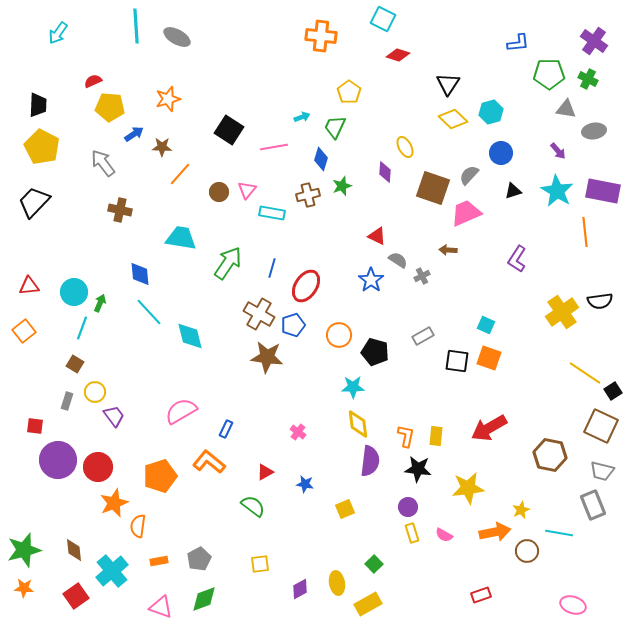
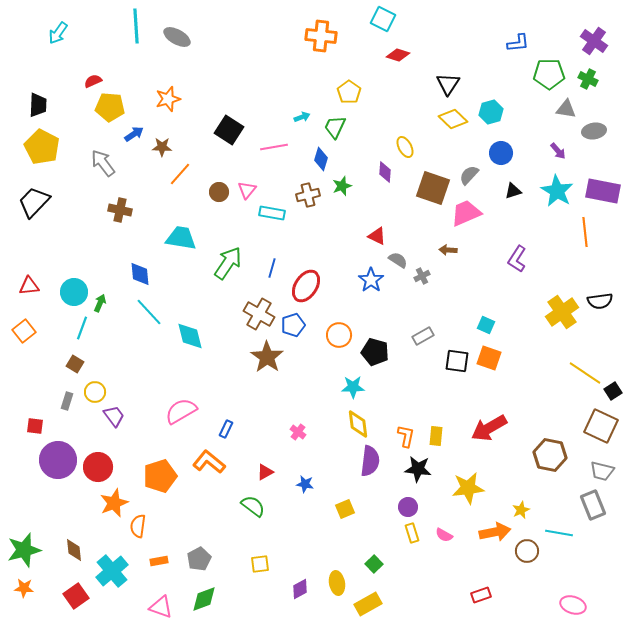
brown star at (267, 357): rotated 28 degrees clockwise
